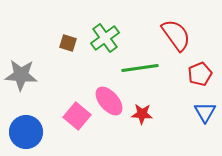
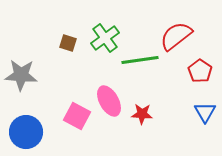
red semicircle: moved 1 px down; rotated 92 degrees counterclockwise
green line: moved 8 px up
red pentagon: moved 3 px up; rotated 15 degrees counterclockwise
pink ellipse: rotated 12 degrees clockwise
pink square: rotated 12 degrees counterclockwise
